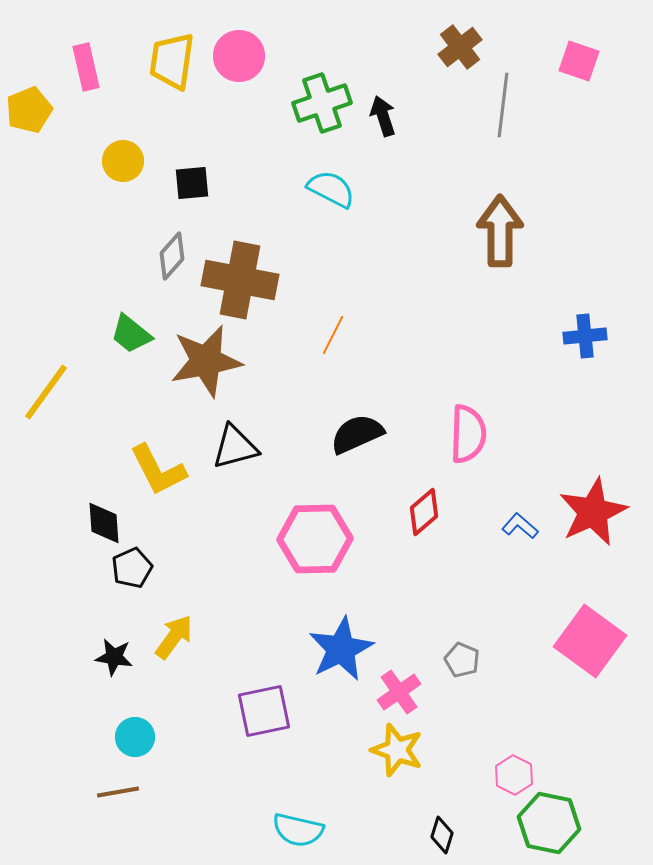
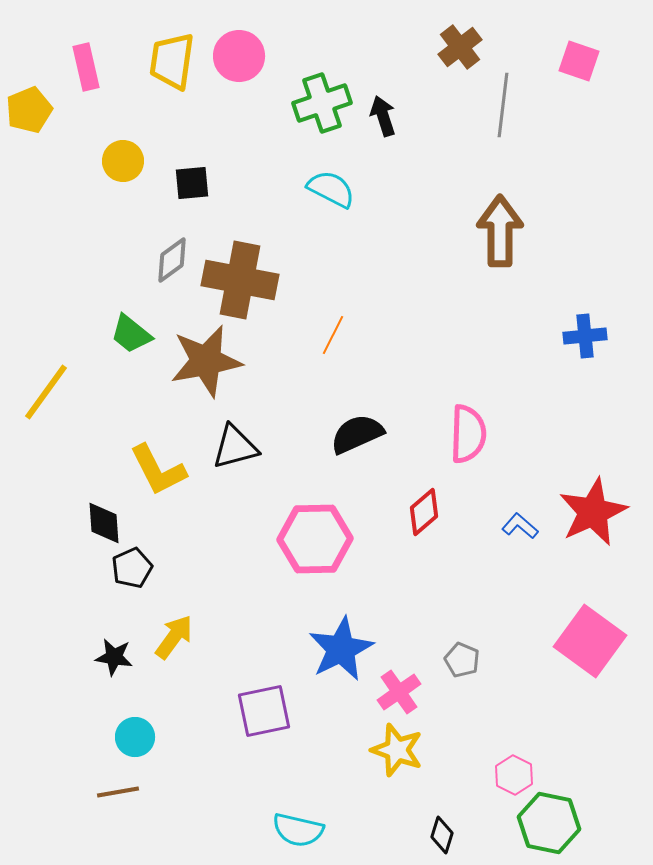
gray diamond at (172, 256): moved 4 px down; rotated 12 degrees clockwise
